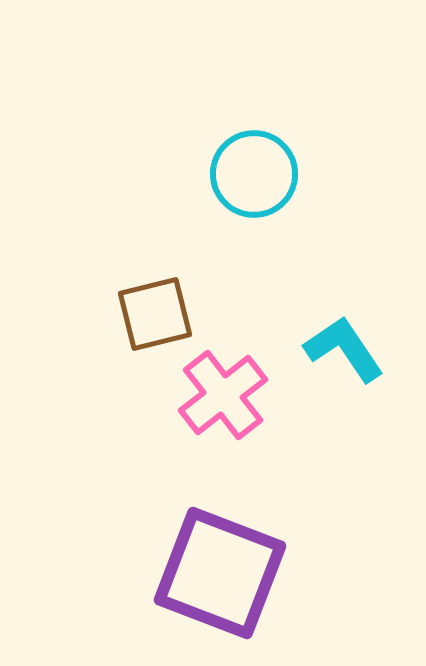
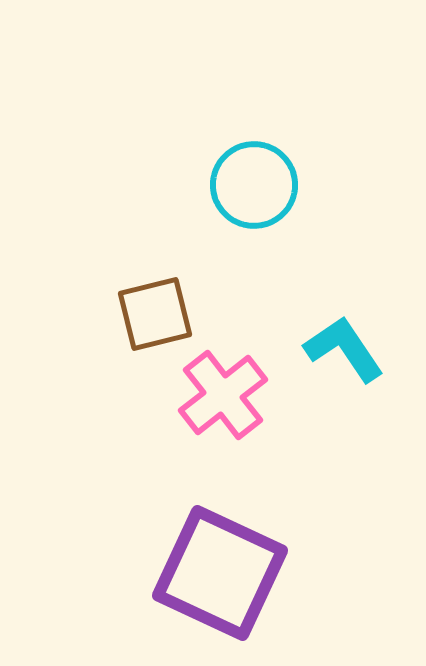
cyan circle: moved 11 px down
purple square: rotated 4 degrees clockwise
